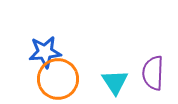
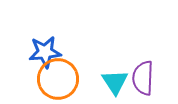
purple semicircle: moved 10 px left, 5 px down
